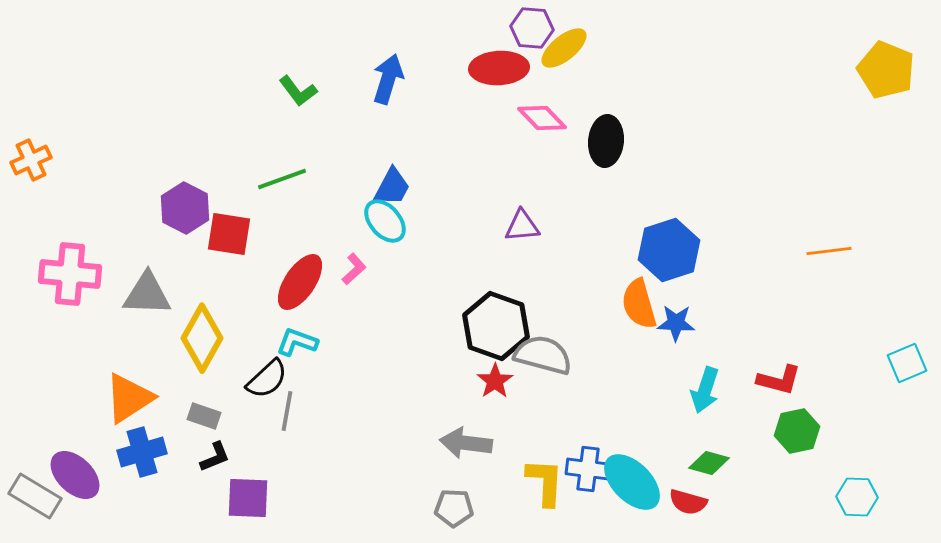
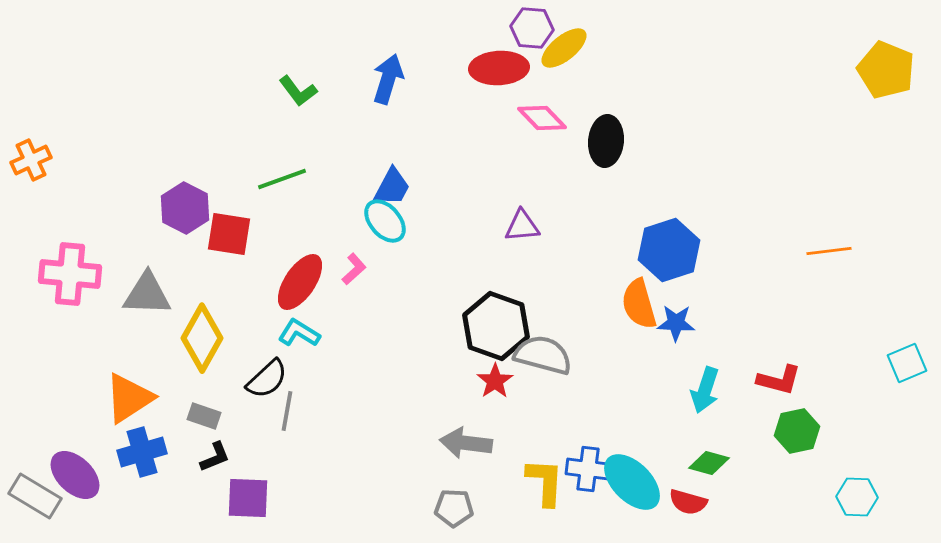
cyan L-shape at (297, 342): moved 2 px right, 9 px up; rotated 12 degrees clockwise
